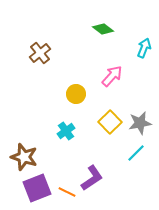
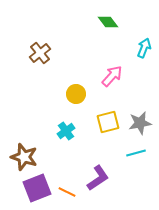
green diamond: moved 5 px right, 7 px up; rotated 15 degrees clockwise
yellow square: moved 2 px left; rotated 30 degrees clockwise
cyan line: rotated 30 degrees clockwise
purple L-shape: moved 6 px right
